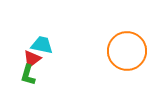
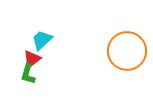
cyan trapezoid: moved 5 px up; rotated 55 degrees counterclockwise
green L-shape: moved 1 px up
